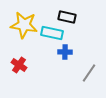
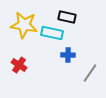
blue cross: moved 3 px right, 3 px down
gray line: moved 1 px right
